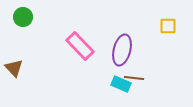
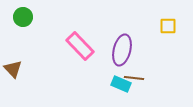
brown triangle: moved 1 px left, 1 px down
